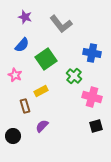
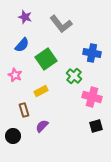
brown rectangle: moved 1 px left, 4 px down
